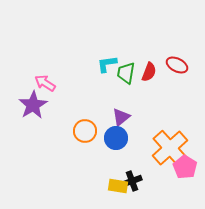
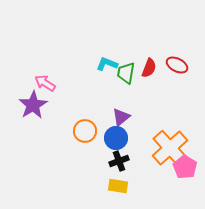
cyan L-shape: rotated 30 degrees clockwise
red semicircle: moved 4 px up
black cross: moved 13 px left, 20 px up
